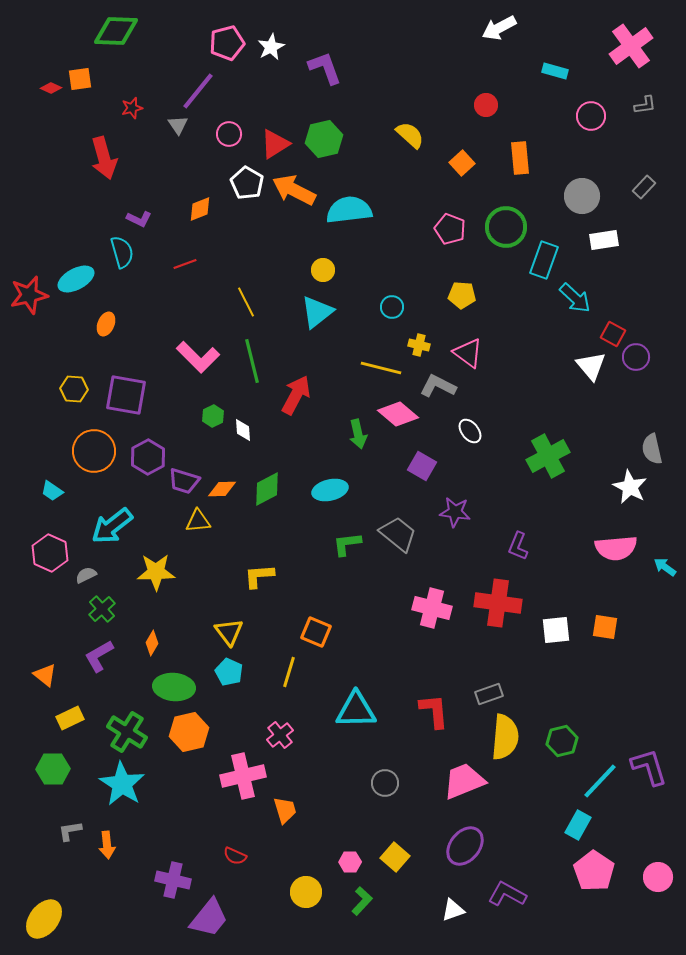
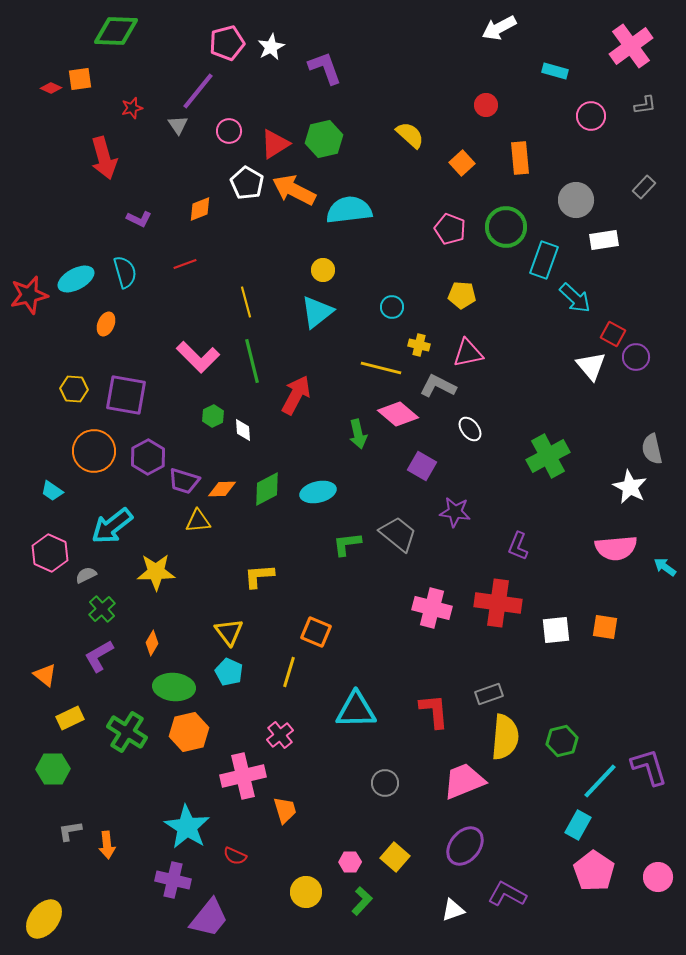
pink circle at (229, 134): moved 3 px up
gray circle at (582, 196): moved 6 px left, 4 px down
cyan semicircle at (122, 252): moved 3 px right, 20 px down
yellow line at (246, 302): rotated 12 degrees clockwise
pink triangle at (468, 353): rotated 48 degrees counterclockwise
white ellipse at (470, 431): moved 2 px up
cyan ellipse at (330, 490): moved 12 px left, 2 px down
cyan star at (122, 784): moved 65 px right, 43 px down
